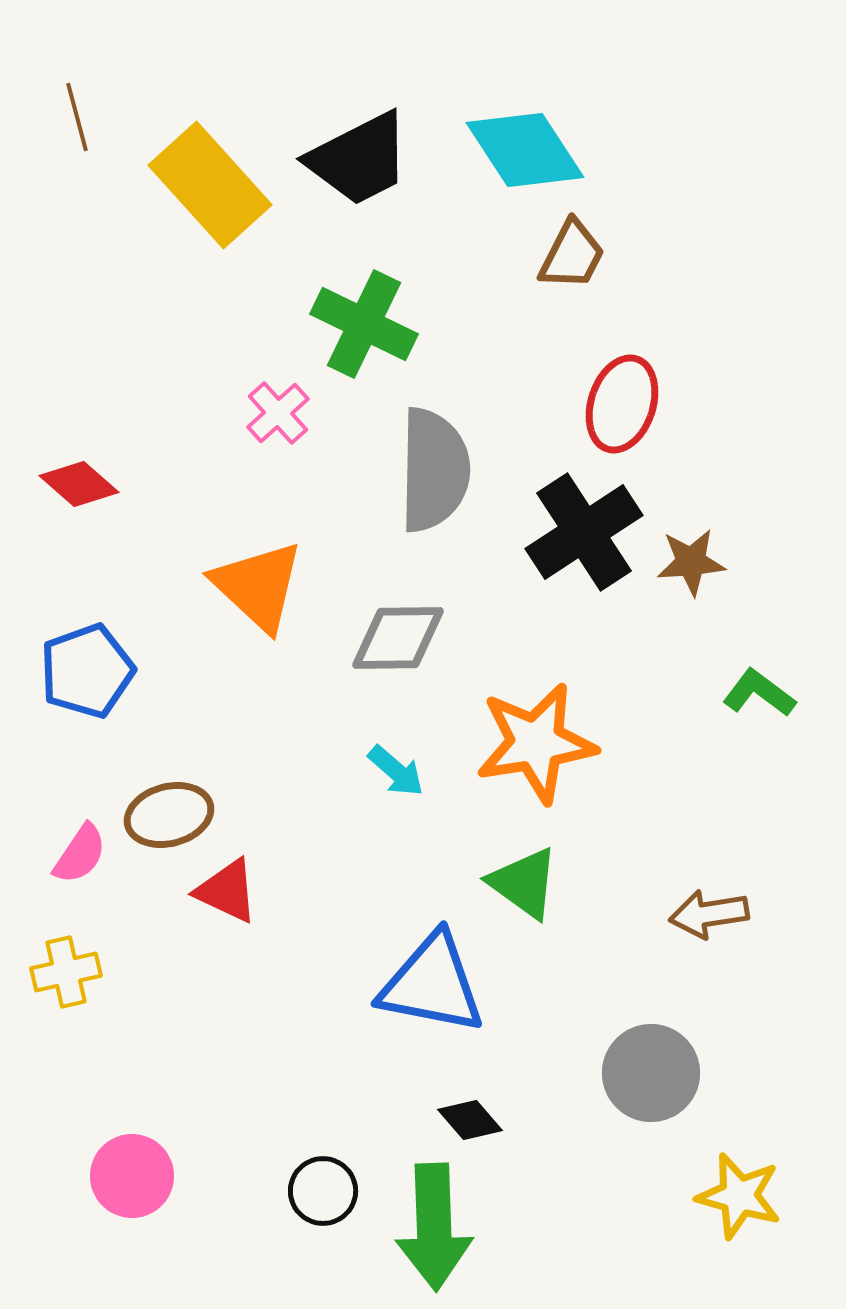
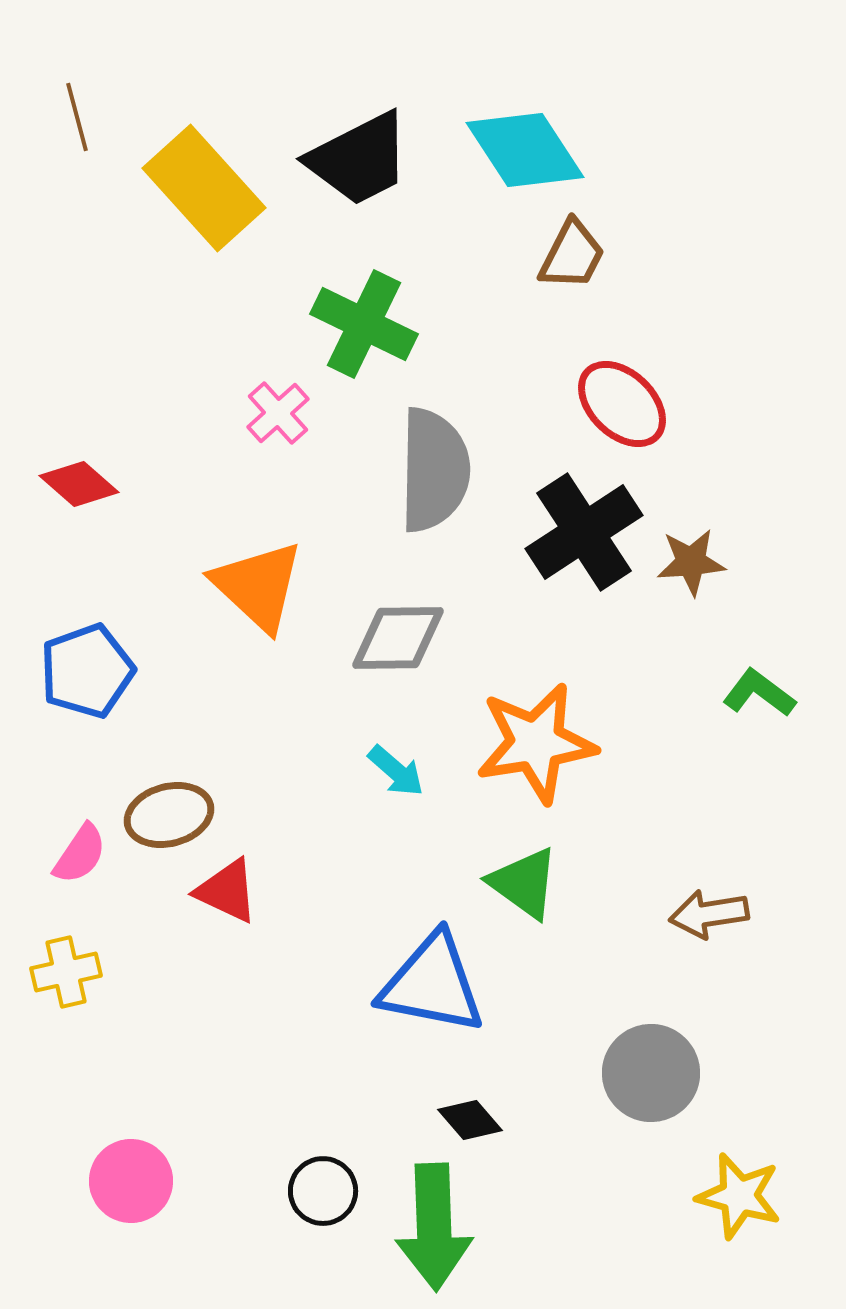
yellow rectangle: moved 6 px left, 3 px down
red ellipse: rotated 64 degrees counterclockwise
pink circle: moved 1 px left, 5 px down
